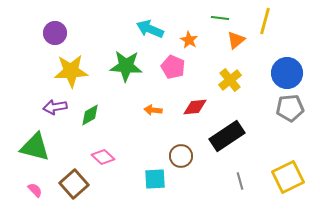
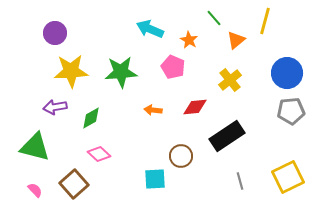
green line: moved 6 px left; rotated 42 degrees clockwise
green star: moved 5 px left, 6 px down; rotated 8 degrees counterclockwise
gray pentagon: moved 1 px right, 3 px down
green diamond: moved 1 px right, 3 px down
pink diamond: moved 4 px left, 3 px up
